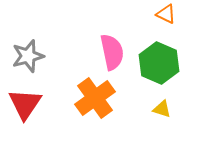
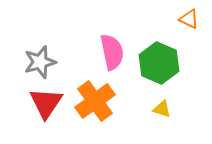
orange triangle: moved 23 px right, 5 px down
gray star: moved 12 px right, 6 px down
orange cross: moved 3 px down
red triangle: moved 21 px right, 1 px up
